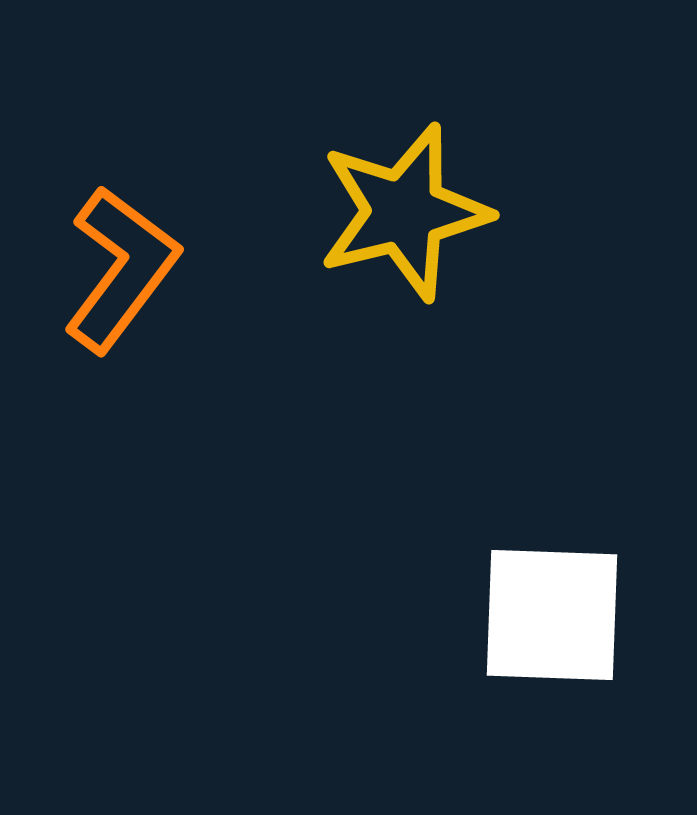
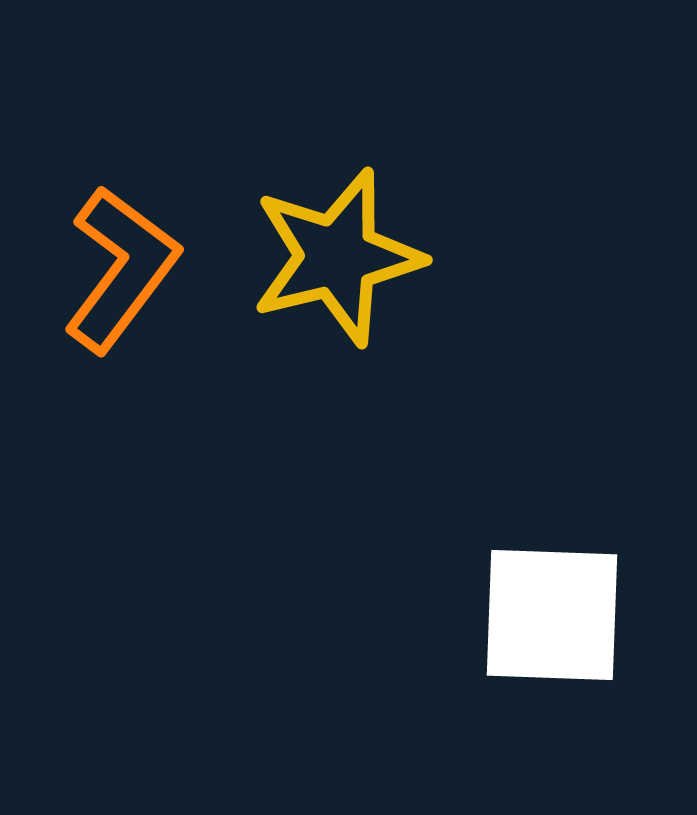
yellow star: moved 67 px left, 45 px down
